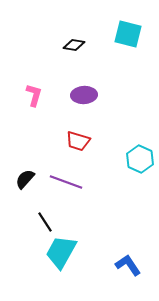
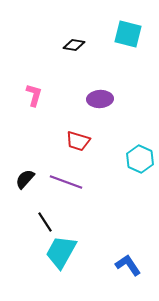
purple ellipse: moved 16 px right, 4 px down
